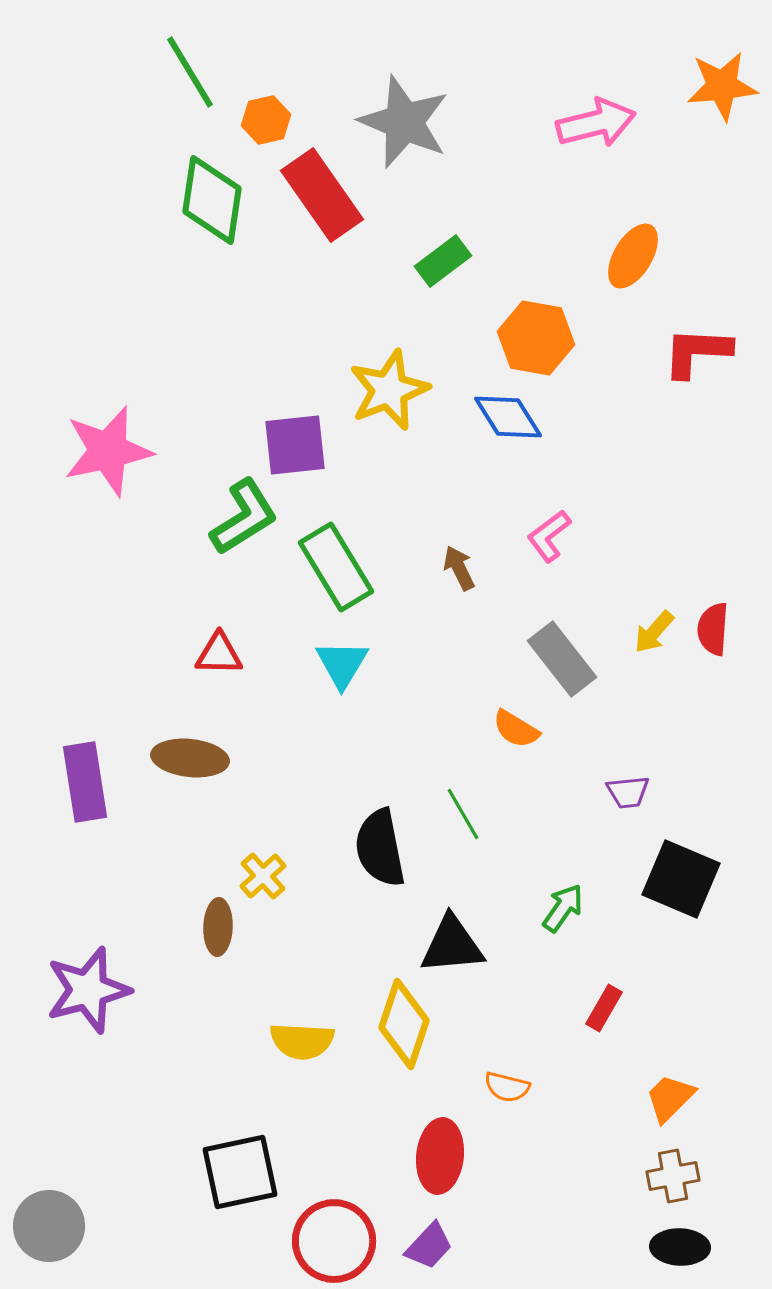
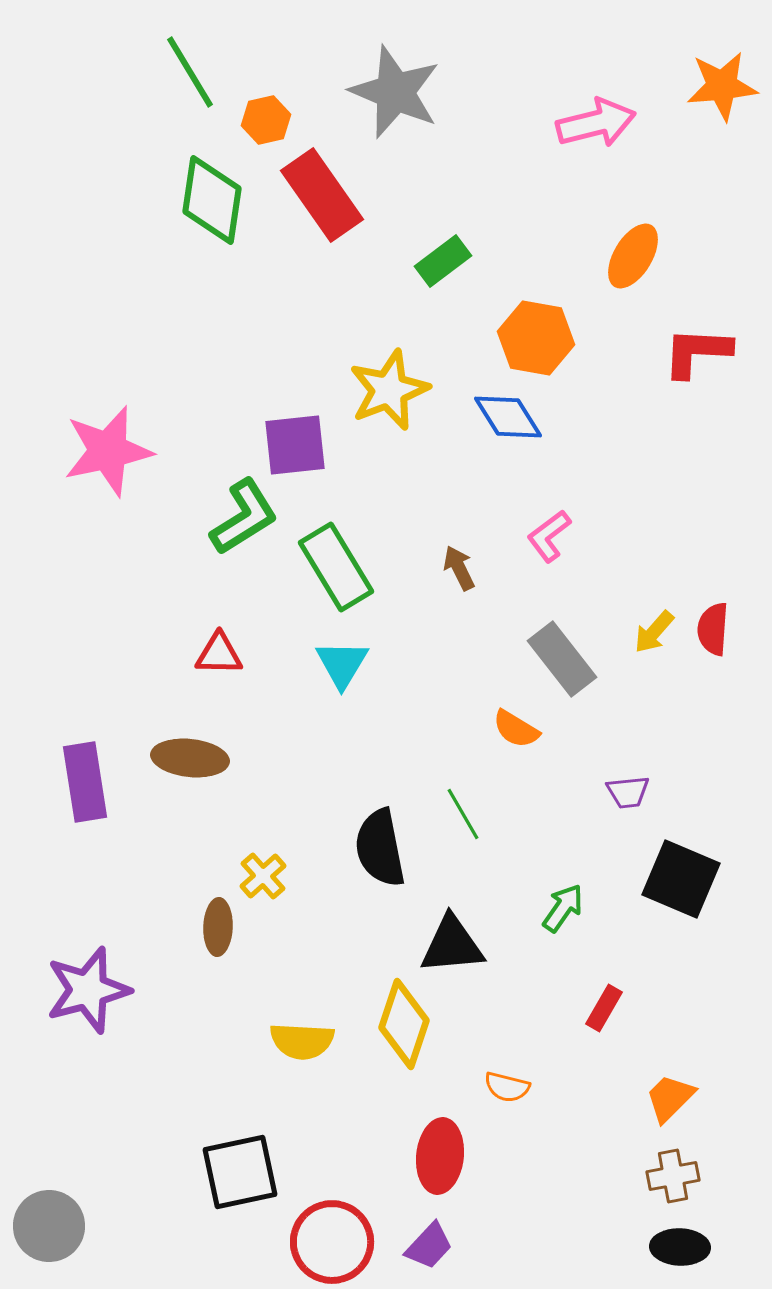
gray star at (404, 122): moved 9 px left, 30 px up
red circle at (334, 1241): moved 2 px left, 1 px down
